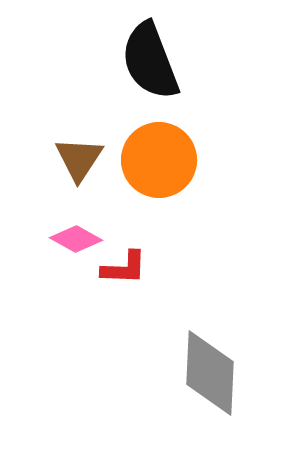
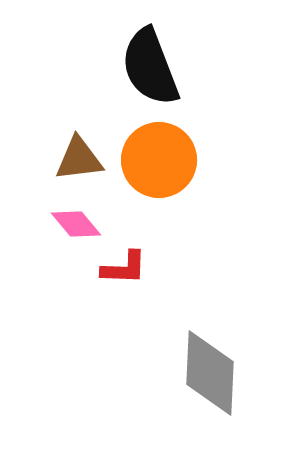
black semicircle: moved 6 px down
brown triangle: rotated 50 degrees clockwise
pink diamond: moved 15 px up; rotated 21 degrees clockwise
